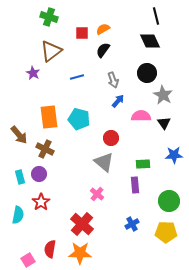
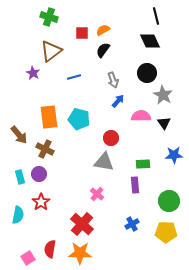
orange semicircle: moved 1 px down
blue line: moved 3 px left
gray triangle: rotated 30 degrees counterclockwise
pink square: moved 2 px up
